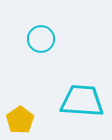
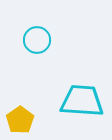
cyan circle: moved 4 px left, 1 px down
